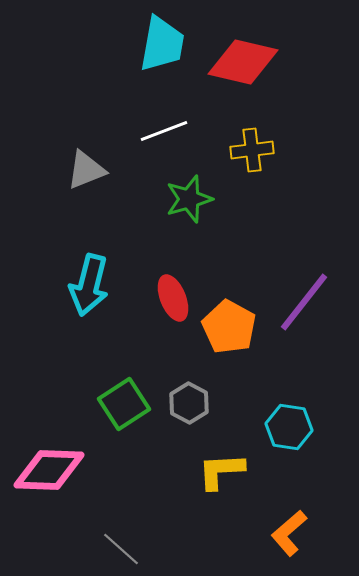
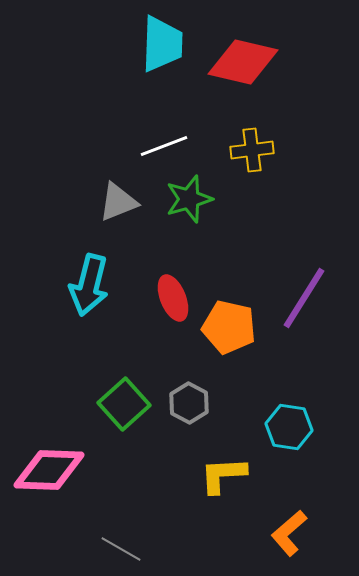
cyan trapezoid: rotated 8 degrees counterclockwise
white line: moved 15 px down
gray triangle: moved 32 px right, 32 px down
purple line: moved 4 px up; rotated 6 degrees counterclockwise
orange pentagon: rotated 16 degrees counterclockwise
green square: rotated 9 degrees counterclockwise
yellow L-shape: moved 2 px right, 4 px down
gray line: rotated 12 degrees counterclockwise
